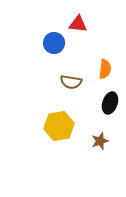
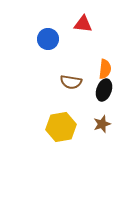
red triangle: moved 5 px right
blue circle: moved 6 px left, 4 px up
black ellipse: moved 6 px left, 13 px up
yellow hexagon: moved 2 px right, 1 px down
brown star: moved 2 px right, 17 px up
